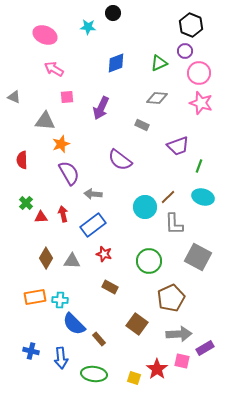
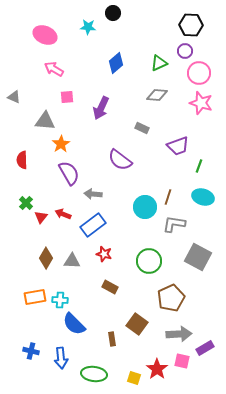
black hexagon at (191, 25): rotated 20 degrees counterclockwise
blue diamond at (116, 63): rotated 20 degrees counterclockwise
gray diamond at (157, 98): moved 3 px up
gray rectangle at (142, 125): moved 3 px down
orange star at (61, 144): rotated 12 degrees counterclockwise
brown line at (168, 197): rotated 28 degrees counterclockwise
red arrow at (63, 214): rotated 56 degrees counterclockwise
red triangle at (41, 217): rotated 48 degrees counterclockwise
gray L-shape at (174, 224): rotated 100 degrees clockwise
brown rectangle at (99, 339): moved 13 px right; rotated 32 degrees clockwise
